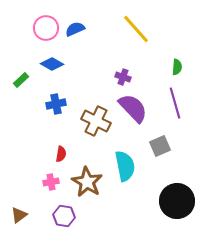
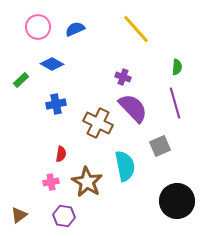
pink circle: moved 8 px left, 1 px up
brown cross: moved 2 px right, 2 px down
